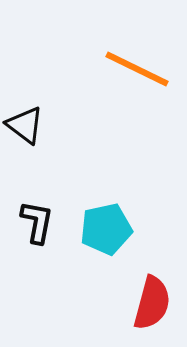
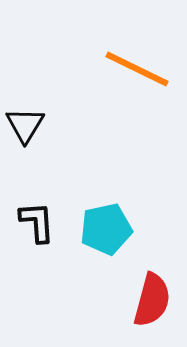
black triangle: rotated 24 degrees clockwise
black L-shape: rotated 15 degrees counterclockwise
red semicircle: moved 3 px up
